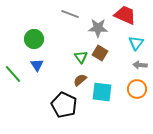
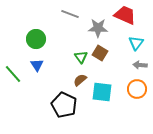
green circle: moved 2 px right
